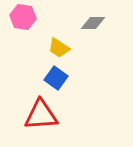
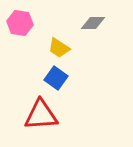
pink hexagon: moved 3 px left, 6 px down
